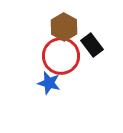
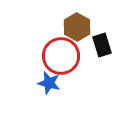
brown hexagon: moved 13 px right
black rectangle: moved 10 px right; rotated 20 degrees clockwise
